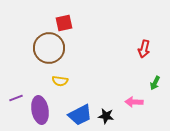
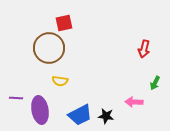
purple line: rotated 24 degrees clockwise
